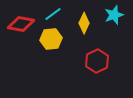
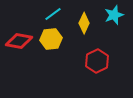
red diamond: moved 2 px left, 17 px down
